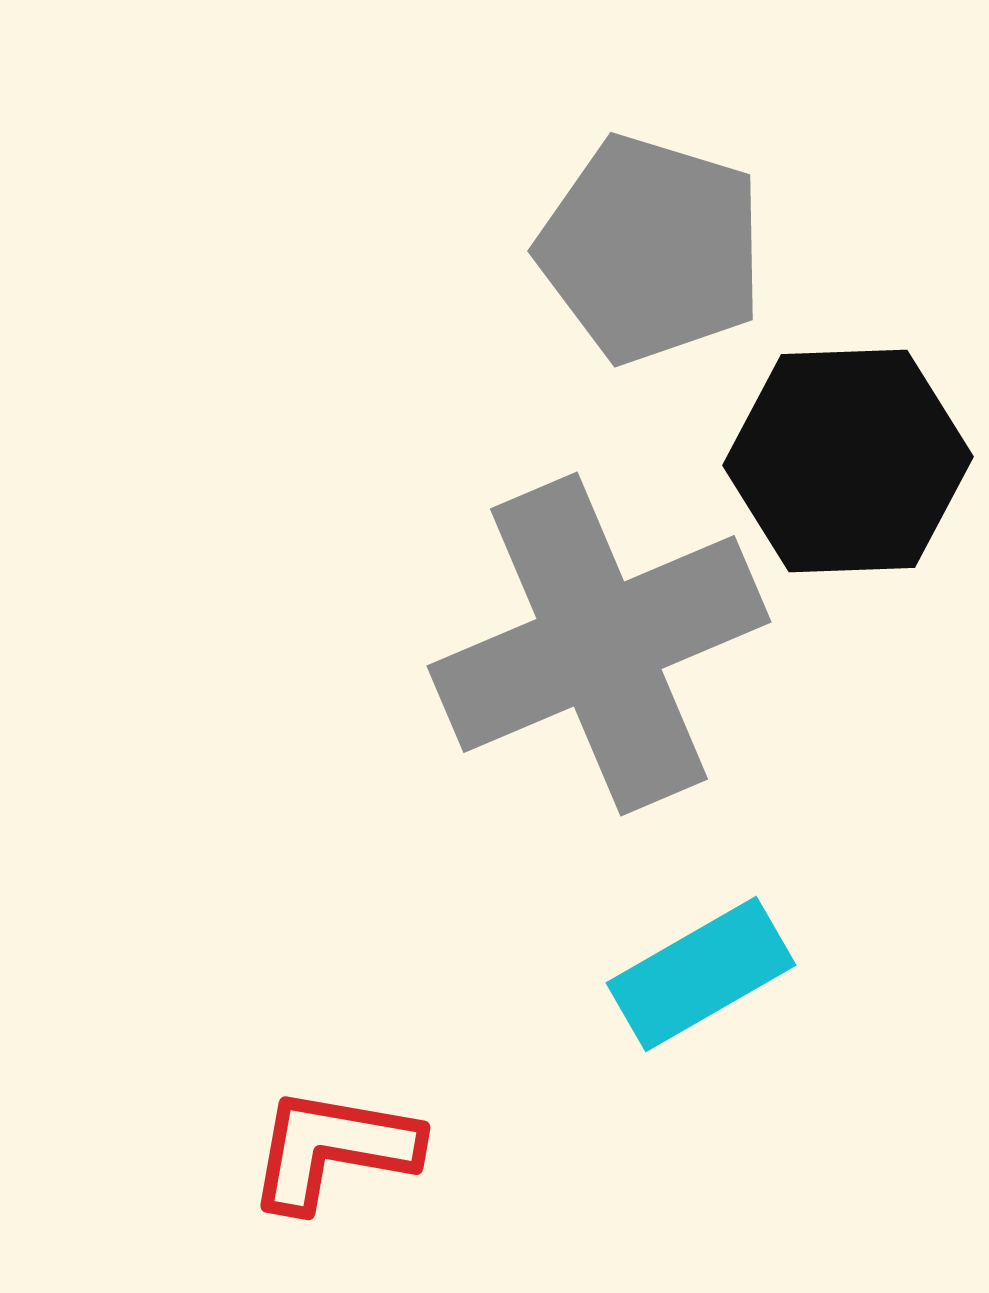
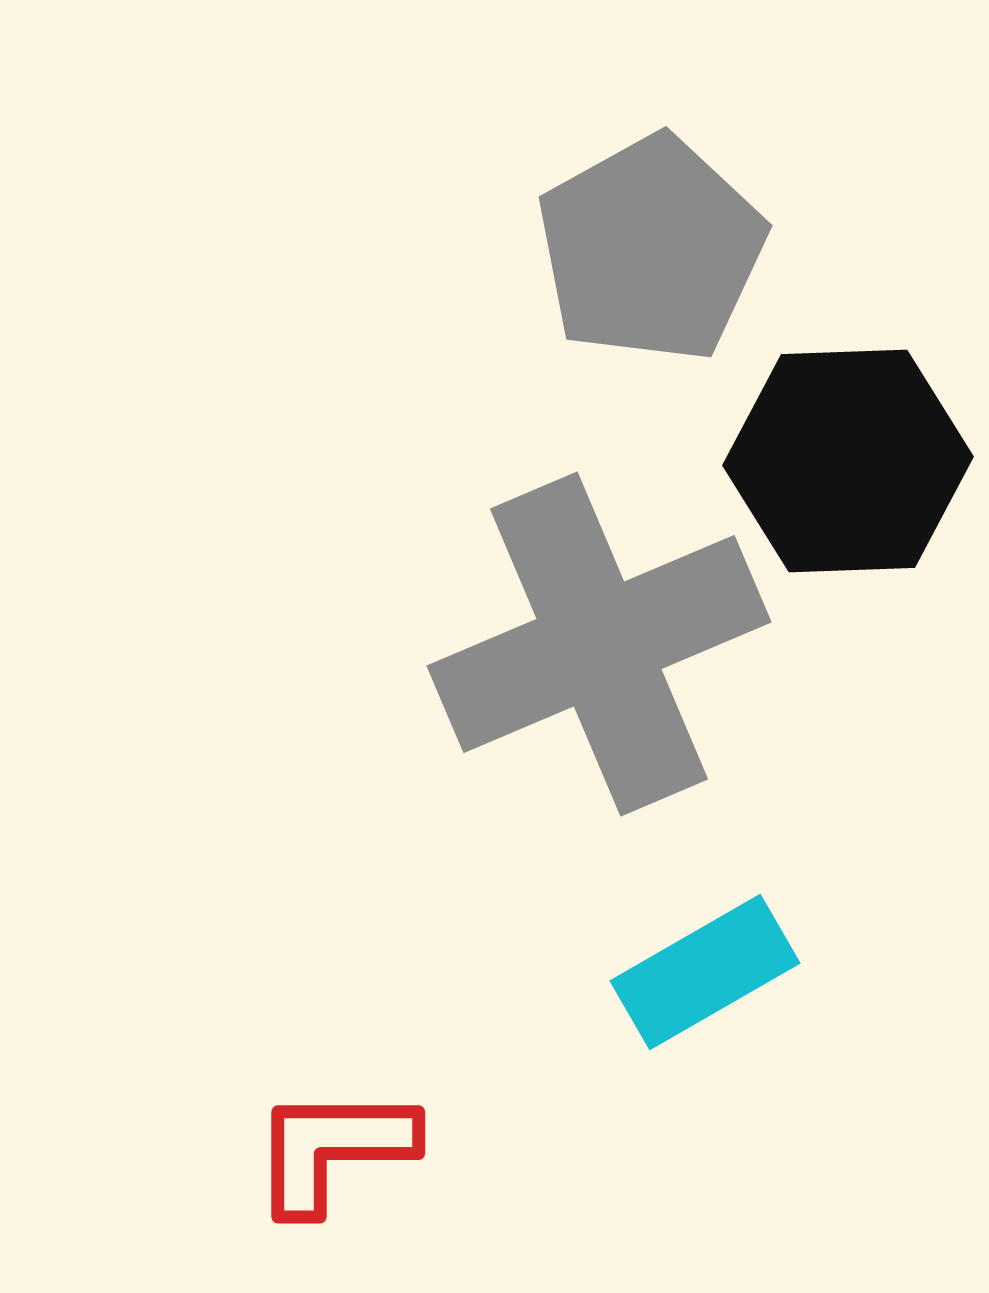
gray pentagon: rotated 26 degrees clockwise
cyan rectangle: moved 4 px right, 2 px up
red L-shape: rotated 10 degrees counterclockwise
